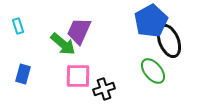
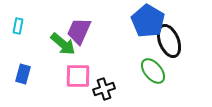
blue pentagon: moved 3 px left; rotated 12 degrees counterclockwise
cyan rectangle: rotated 28 degrees clockwise
